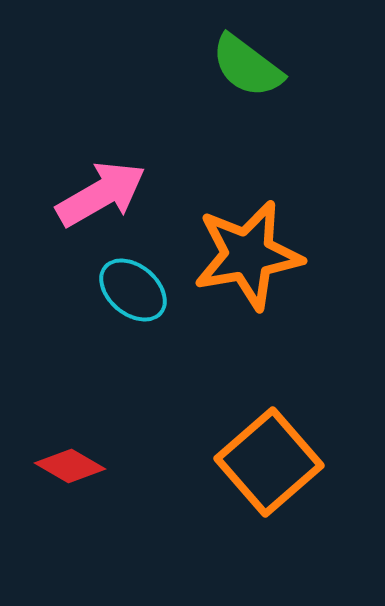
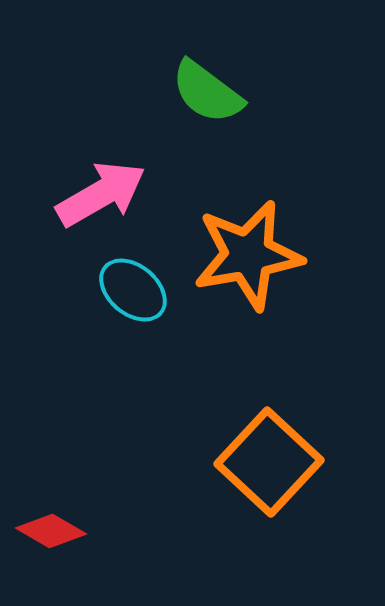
green semicircle: moved 40 px left, 26 px down
orange square: rotated 6 degrees counterclockwise
red diamond: moved 19 px left, 65 px down
